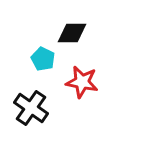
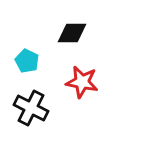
cyan pentagon: moved 16 px left, 2 px down
black cross: rotated 8 degrees counterclockwise
